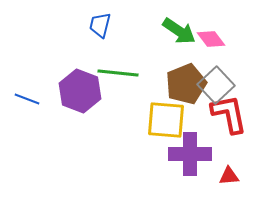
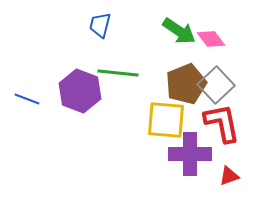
red L-shape: moved 7 px left, 9 px down
red triangle: rotated 15 degrees counterclockwise
